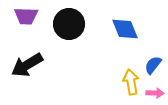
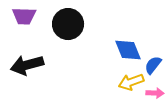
purple trapezoid: moved 2 px left
black circle: moved 1 px left
blue diamond: moved 3 px right, 21 px down
black arrow: rotated 16 degrees clockwise
yellow arrow: rotated 100 degrees counterclockwise
